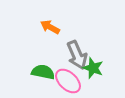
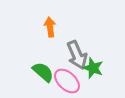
orange arrow: rotated 54 degrees clockwise
green semicircle: rotated 30 degrees clockwise
pink ellipse: moved 1 px left
